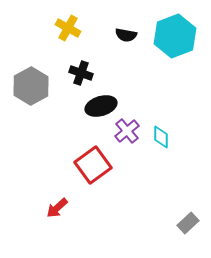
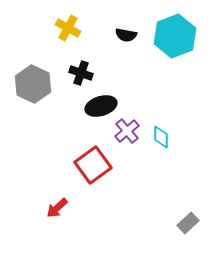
gray hexagon: moved 2 px right, 2 px up; rotated 6 degrees counterclockwise
